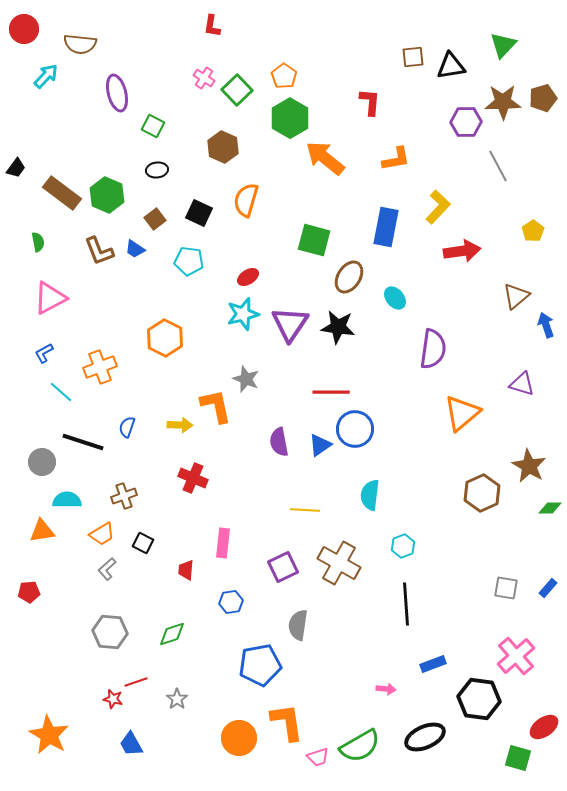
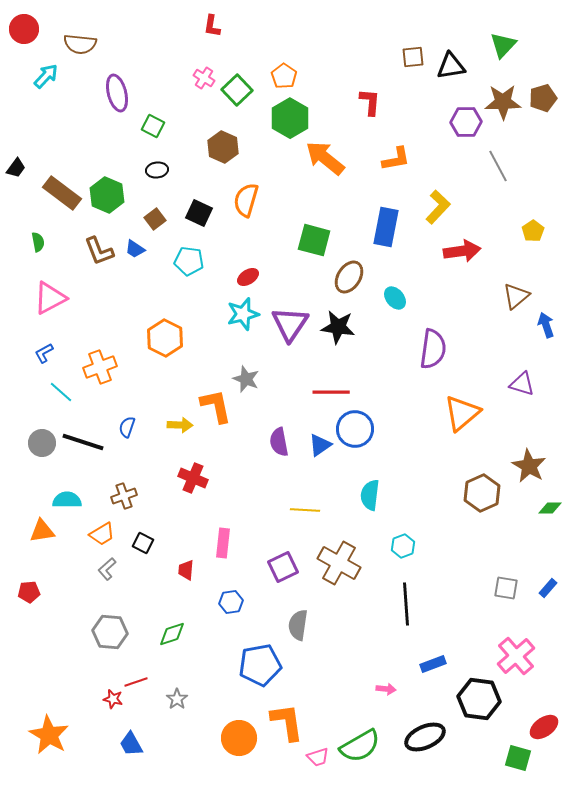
gray circle at (42, 462): moved 19 px up
